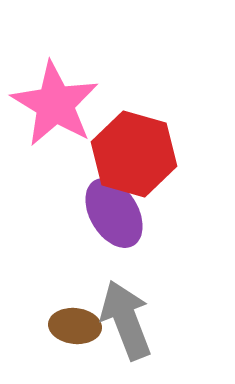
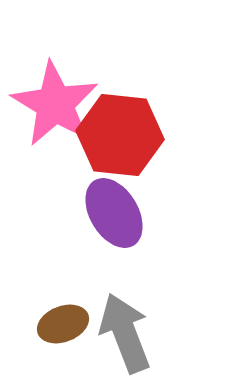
red hexagon: moved 14 px left, 19 px up; rotated 10 degrees counterclockwise
gray arrow: moved 1 px left, 13 px down
brown ellipse: moved 12 px left, 2 px up; rotated 27 degrees counterclockwise
